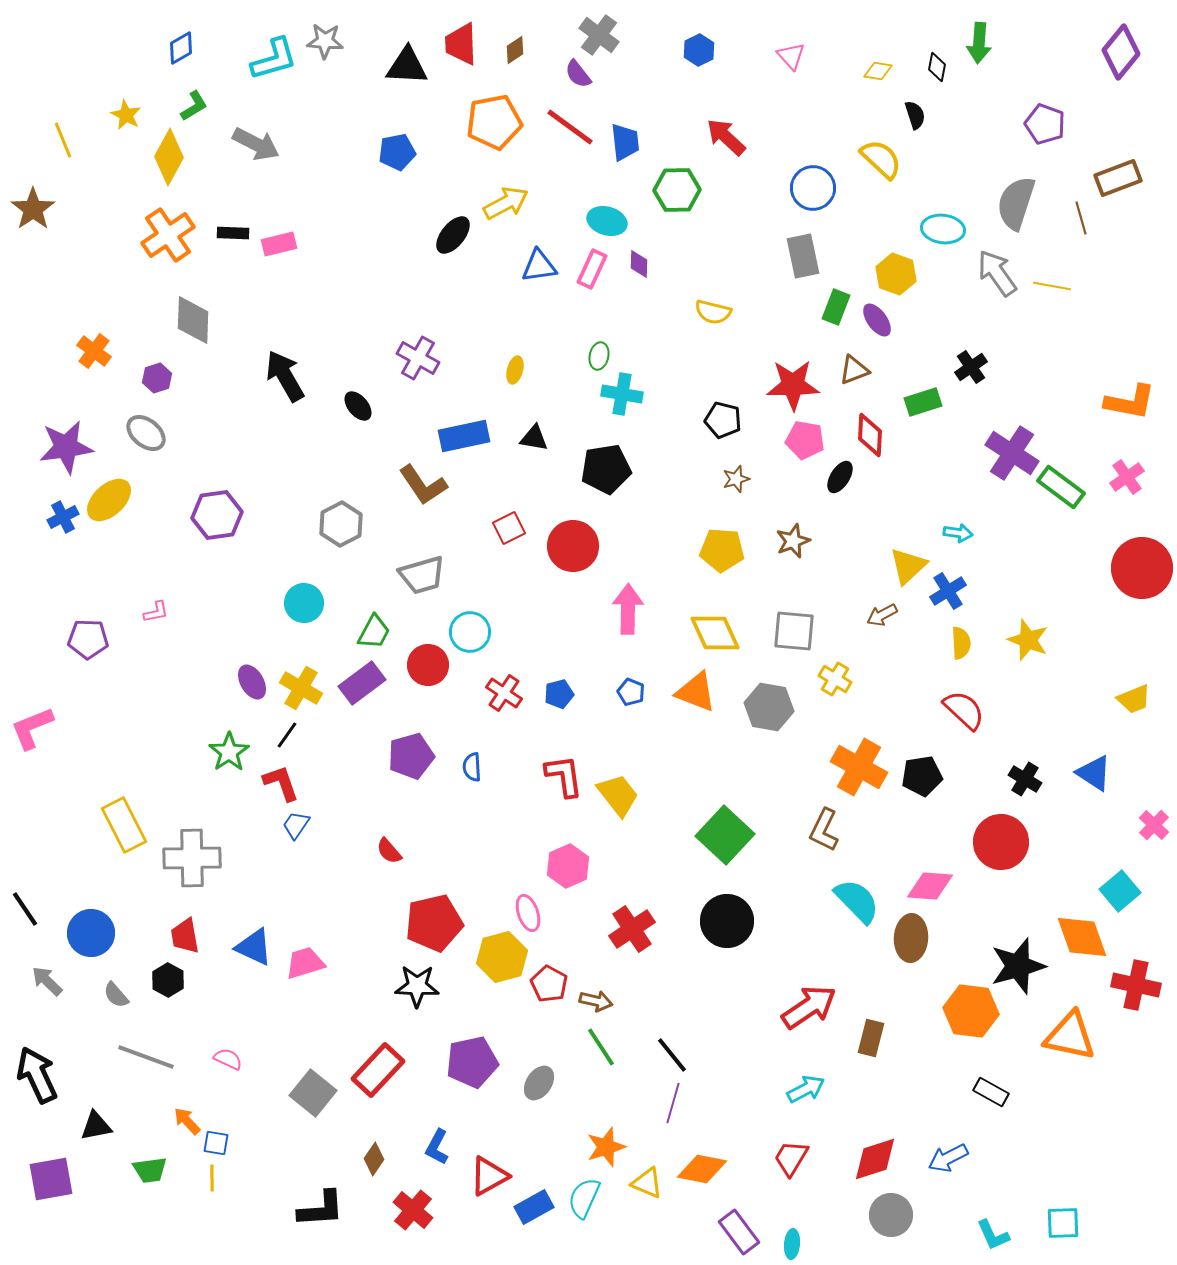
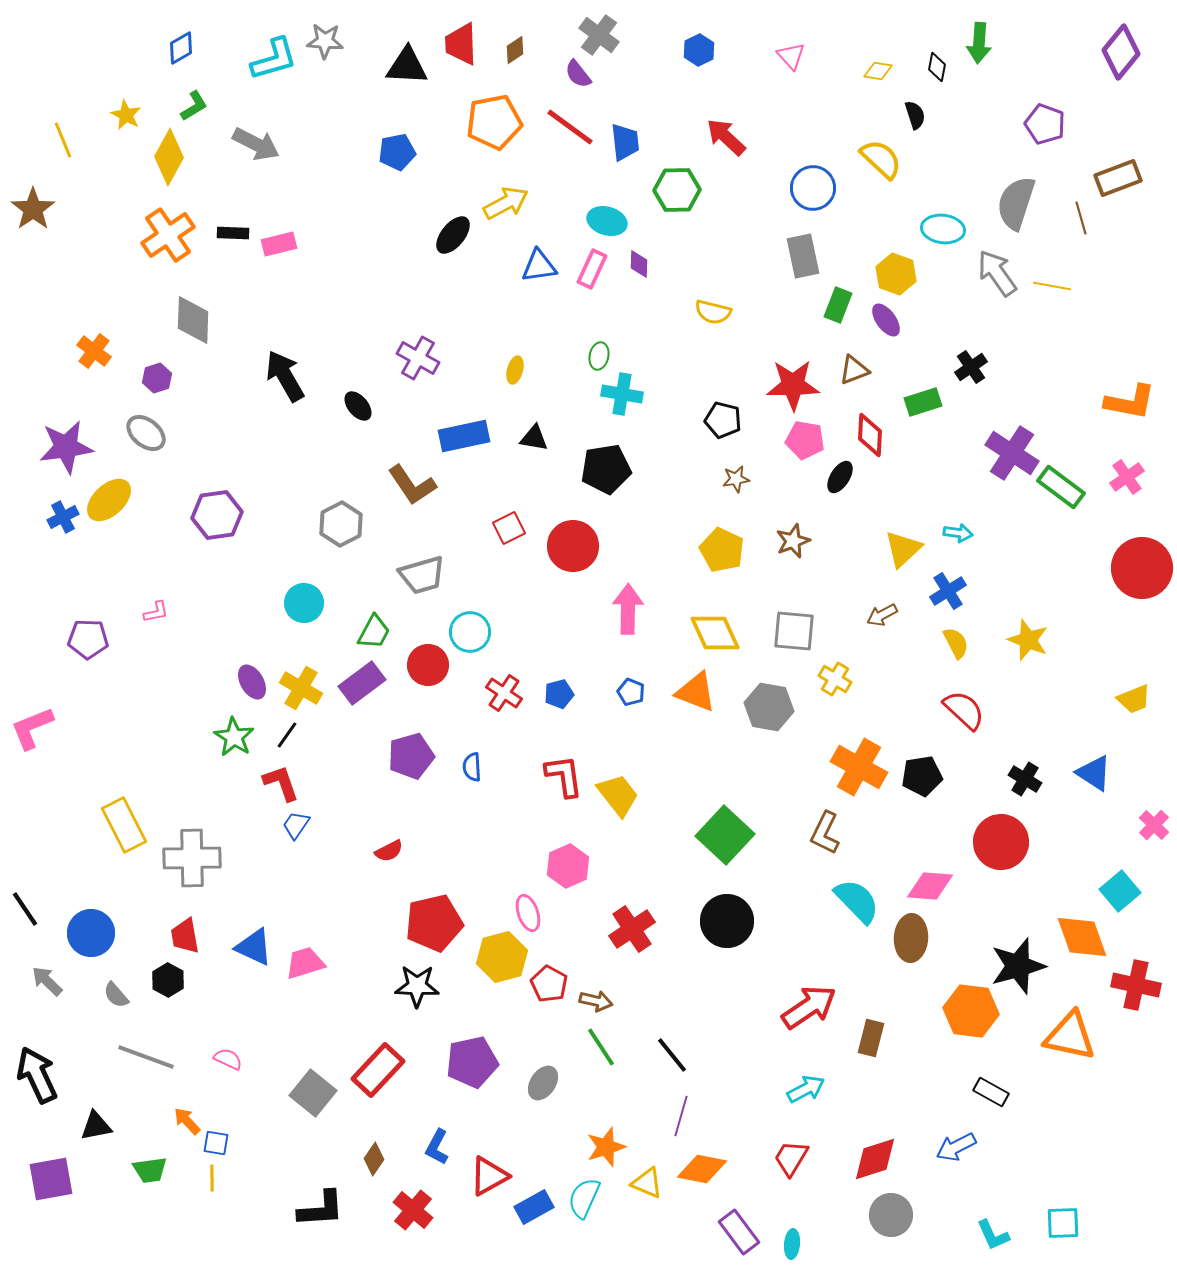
green rectangle at (836, 307): moved 2 px right, 2 px up
purple ellipse at (877, 320): moved 9 px right
brown star at (736, 479): rotated 8 degrees clockwise
brown L-shape at (423, 485): moved 11 px left
yellow pentagon at (722, 550): rotated 21 degrees clockwise
yellow triangle at (908, 566): moved 5 px left, 17 px up
yellow semicircle at (961, 643): moved 5 px left; rotated 24 degrees counterclockwise
green star at (229, 752): moved 5 px right, 15 px up; rotated 6 degrees counterclockwise
brown L-shape at (824, 830): moved 1 px right, 3 px down
red semicircle at (389, 851): rotated 76 degrees counterclockwise
gray ellipse at (539, 1083): moved 4 px right
purple line at (673, 1103): moved 8 px right, 13 px down
blue arrow at (948, 1158): moved 8 px right, 11 px up
